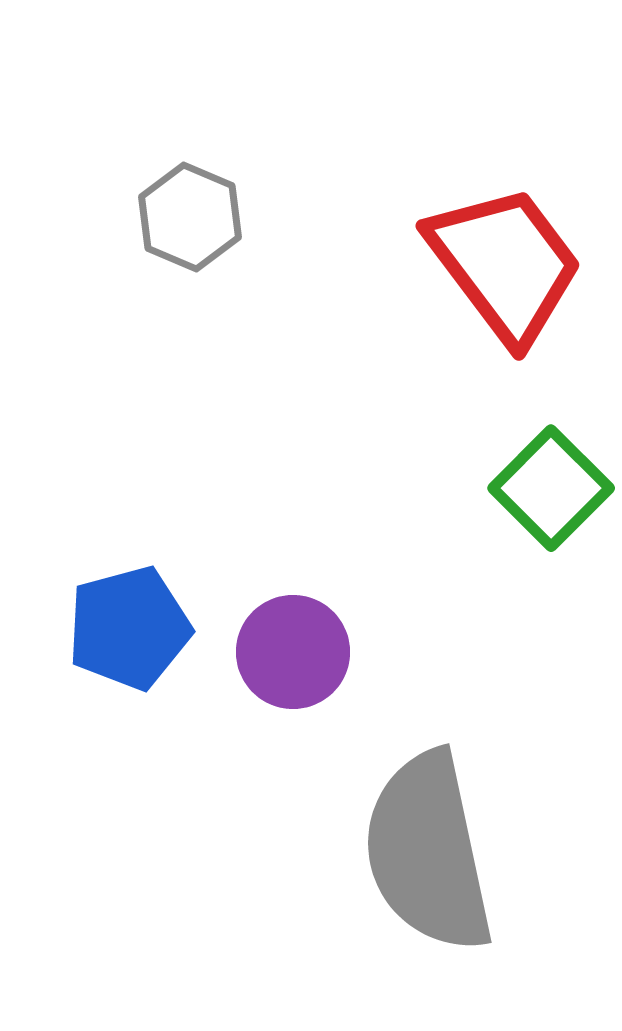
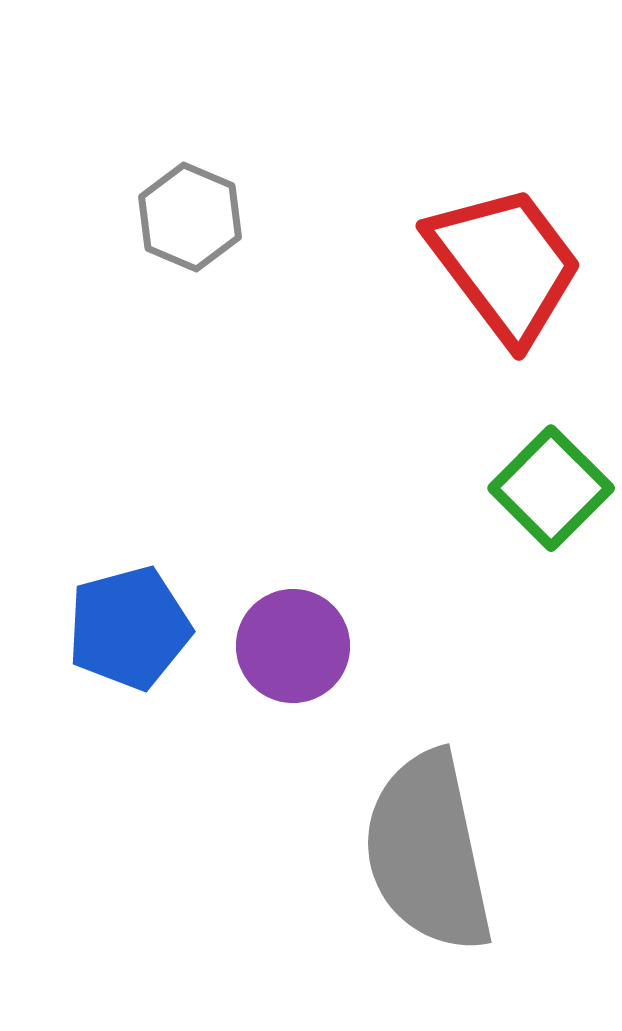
purple circle: moved 6 px up
